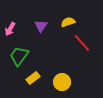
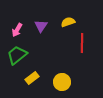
pink arrow: moved 7 px right, 1 px down
red line: rotated 42 degrees clockwise
green trapezoid: moved 2 px left, 1 px up; rotated 15 degrees clockwise
yellow rectangle: moved 1 px left
